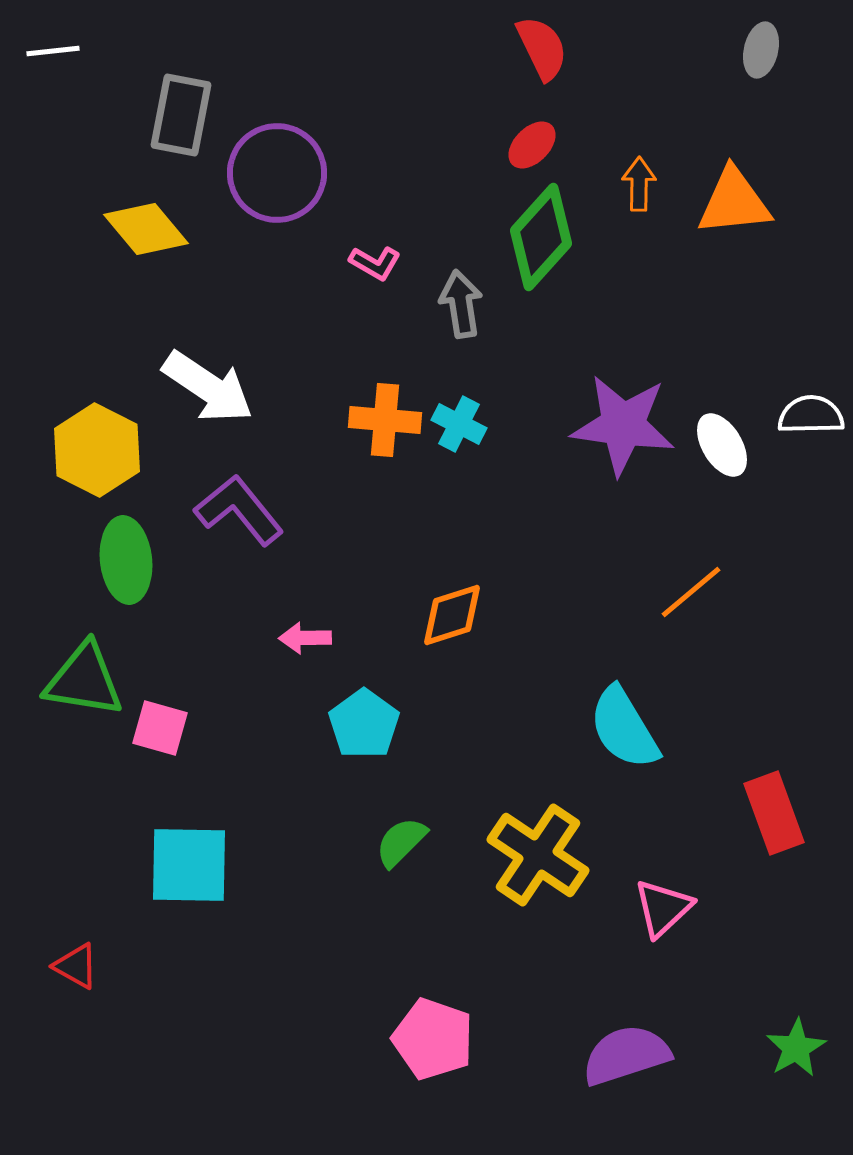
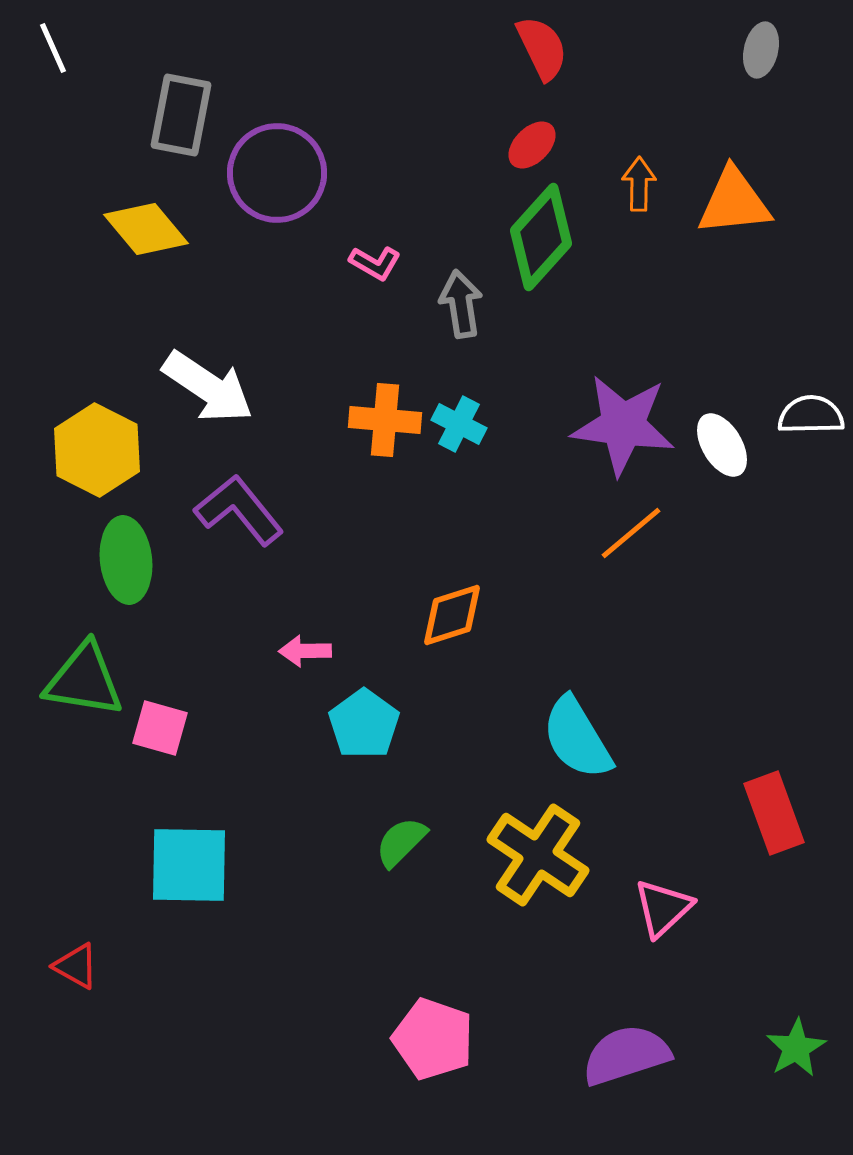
white line: moved 3 px up; rotated 72 degrees clockwise
orange line: moved 60 px left, 59 px up
pink arrow: moved 13 px down
cyan semicircle: moved 47 px left, 10 px down
